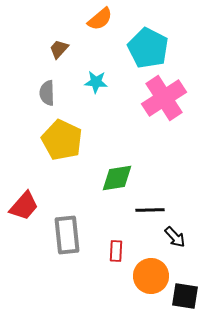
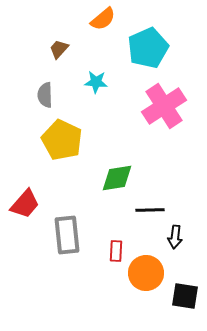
orange semicircle: moved 3 px right
cyan pentagon: rotated 21 degrees clockwise
gray semicircle: moved 2 px left, 2 px down
pink cross: moved 8 px down
red trapezoid: moved 1 px right, 2 px up
black arrow: rotated 50 degrees clockwise
orange circle: moved 5 px left, 3 px up
